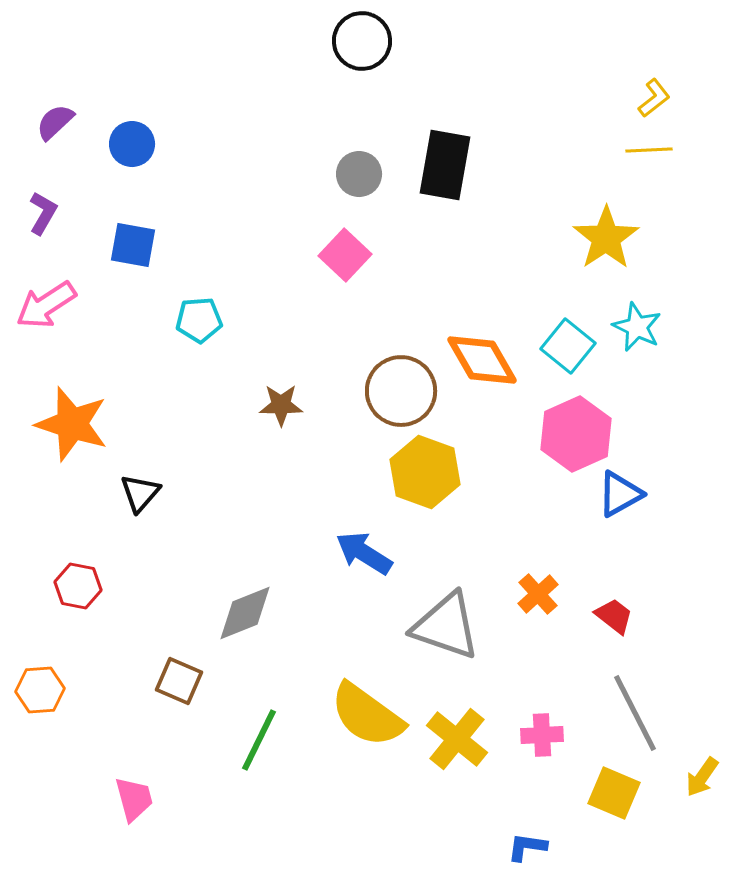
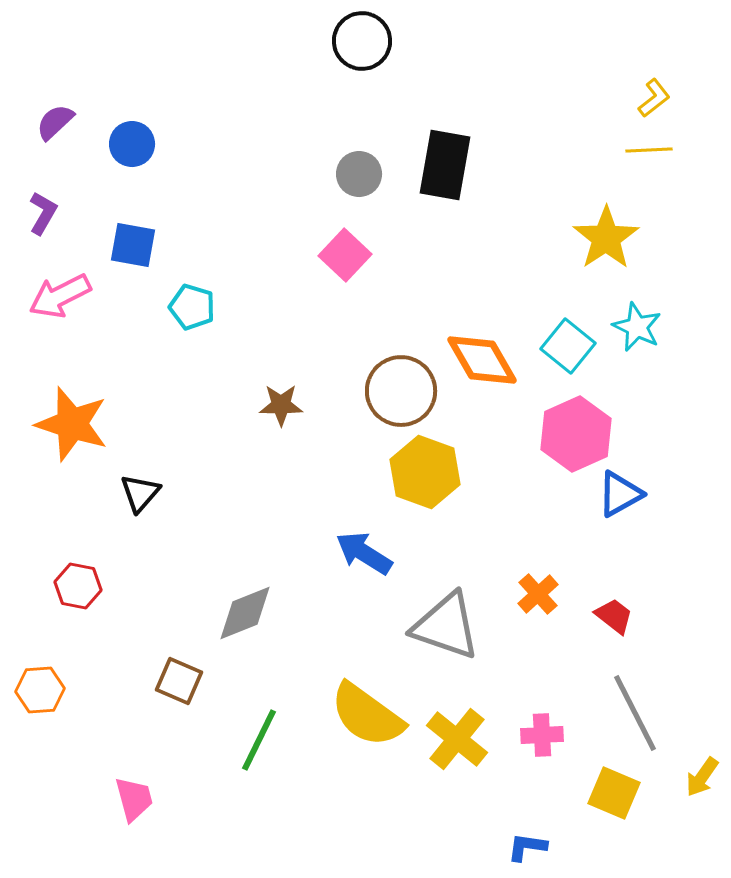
pink arrow: moved 14 px right, 9 px up; rotated 6 degrees clockwise
cyan pentagon: moved 7 px left, 13 px up; rotated 21 degrees clockwise
